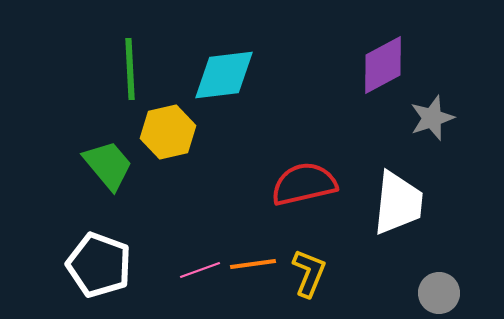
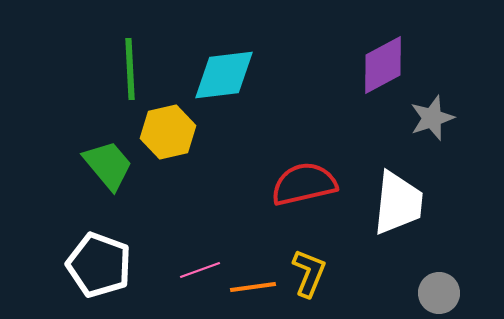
orange line: moved 23 px down
